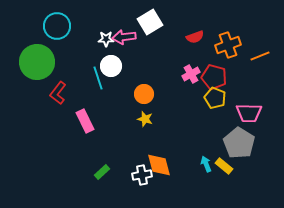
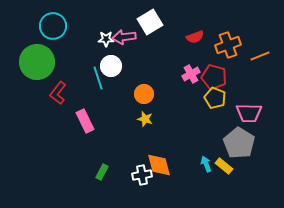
cyan circle: moved 4 px left
green rectangle: rotated 21 degrees counterclockwise
